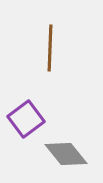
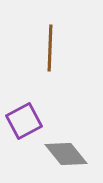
purple square: moved 2 px left, 2 px down; rotated 9 degrees clockwise
